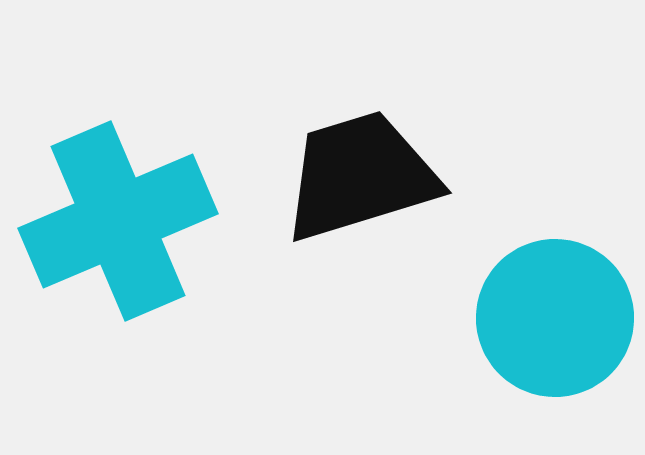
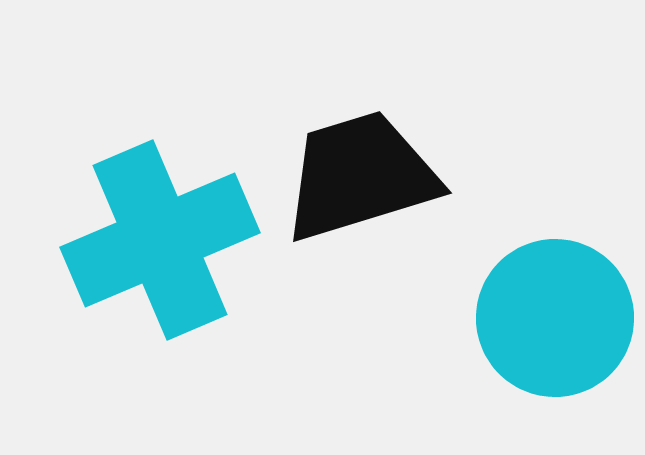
cyan cross: moved 42 px right, 19 px down
